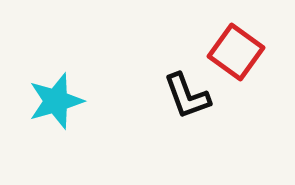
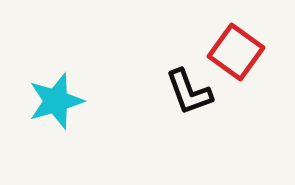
black L-shape: moved 2 px right, 4 px up
